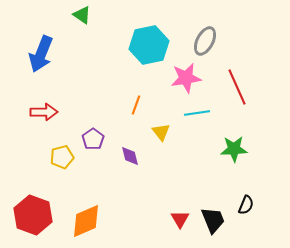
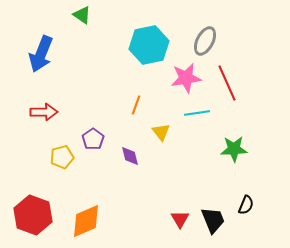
red line: moved 10 px left, 4 px up
